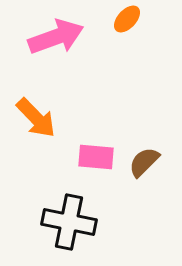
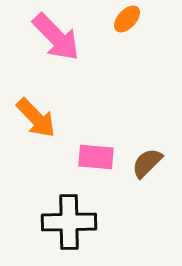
pink arrow: rotated 66 degrees clockwise
brown semicircle: moved 3 px right, 1 px down
black cross: rotated 12 degrees counterclockwise
